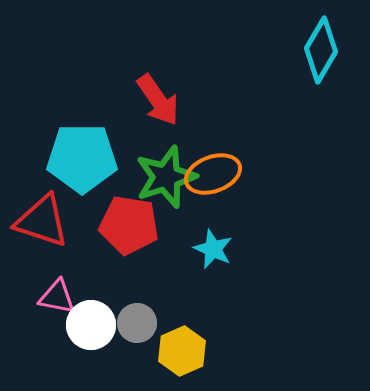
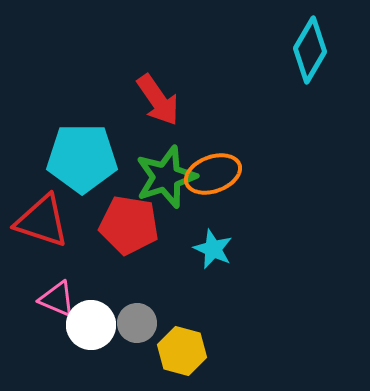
cyan diamond: moved 11 px left
pink triangle: moved 2 px down; rotated 12 degrees clockwise
yellow hexagon: rotated 21 degrees counterclockwise
